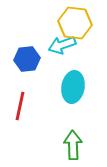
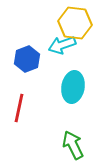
blue hexagon: rotated 15 degrees counterclockwise
red line: moved 1 px left, 2 px down
green arrow: rotated 24 degrees counterclockwise
